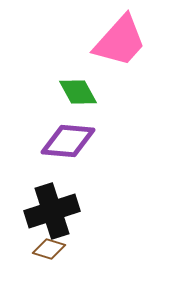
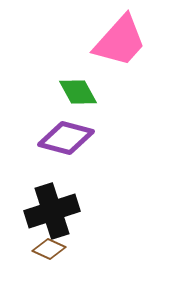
purple diamond: moved 2 px left, 3 px up; rotated 10 degrees clockwise
brown diamond: rotated 8 degrees clockwise
